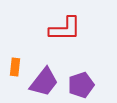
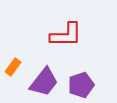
red L-shape: moved 1 px right, 6 px down
orange rectangle: moved 2 px left; rotated 30 degrees clockwise
